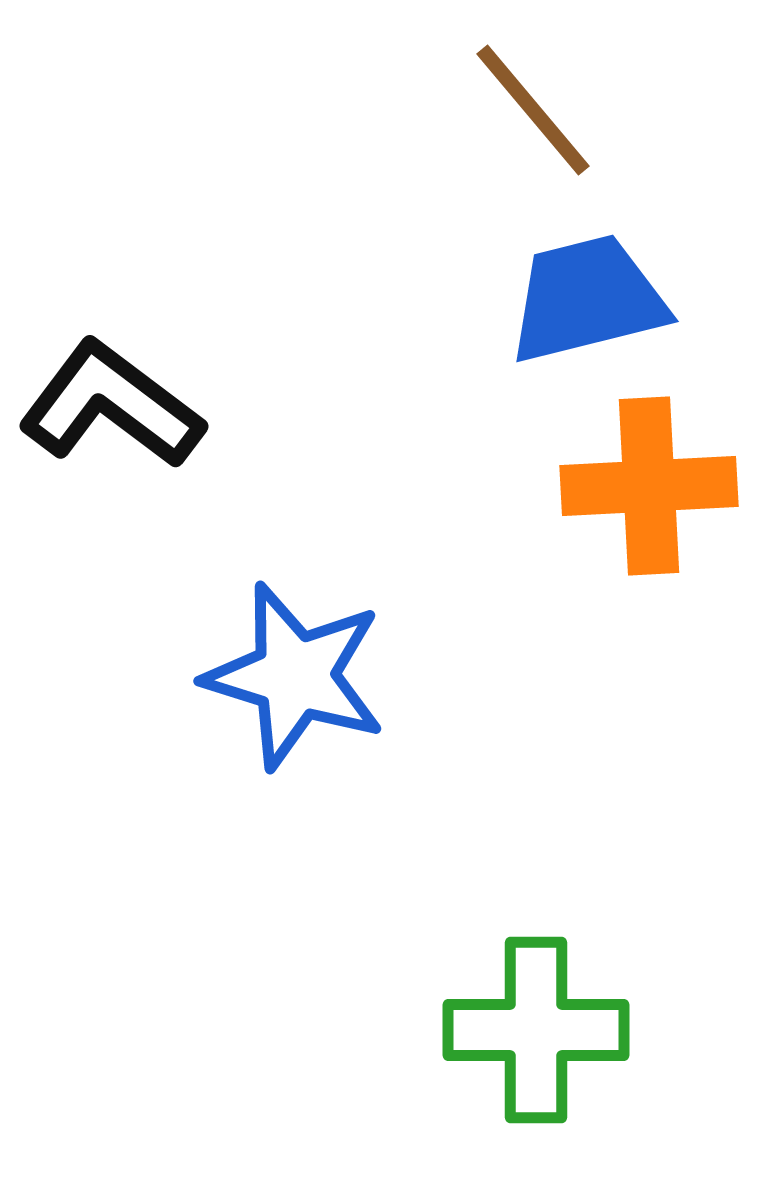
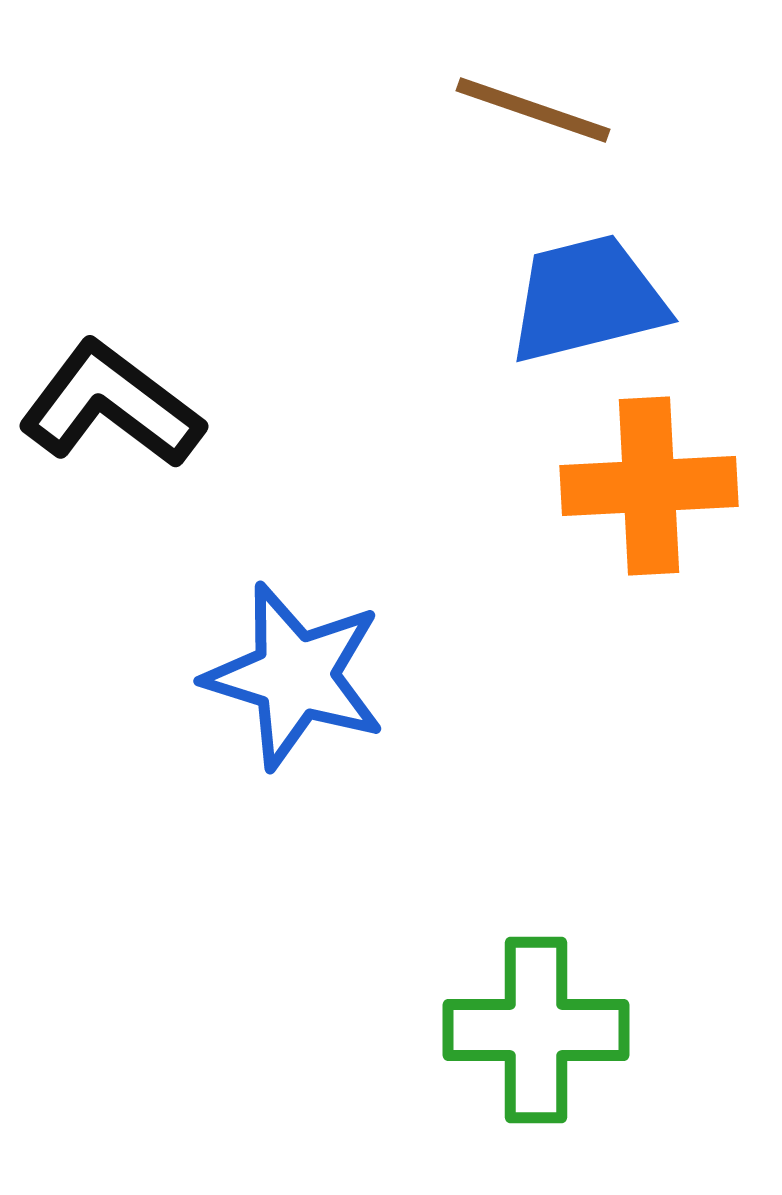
brown line: rotated 31 degrees counterclockwise
